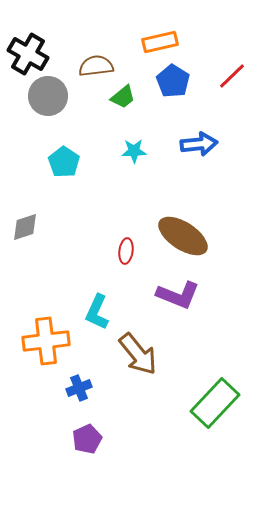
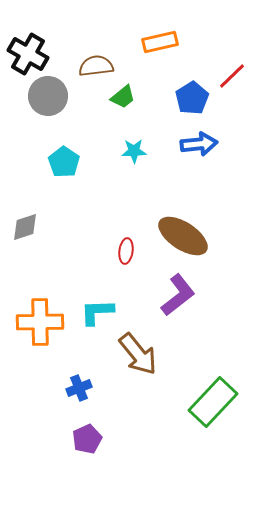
blue pentagon: moved 19 px right, 17 px down; rotated 8 degrees clockwise
purple L-shape: rotated 60 degrees counterclockwise
cyan L-shape: rotated 63 degrees clockwise
orange cross: moved 6 px left, 19 px up; rotated 6 degrees clockwise
green rectangle: moved 2 px left, 1 px up
